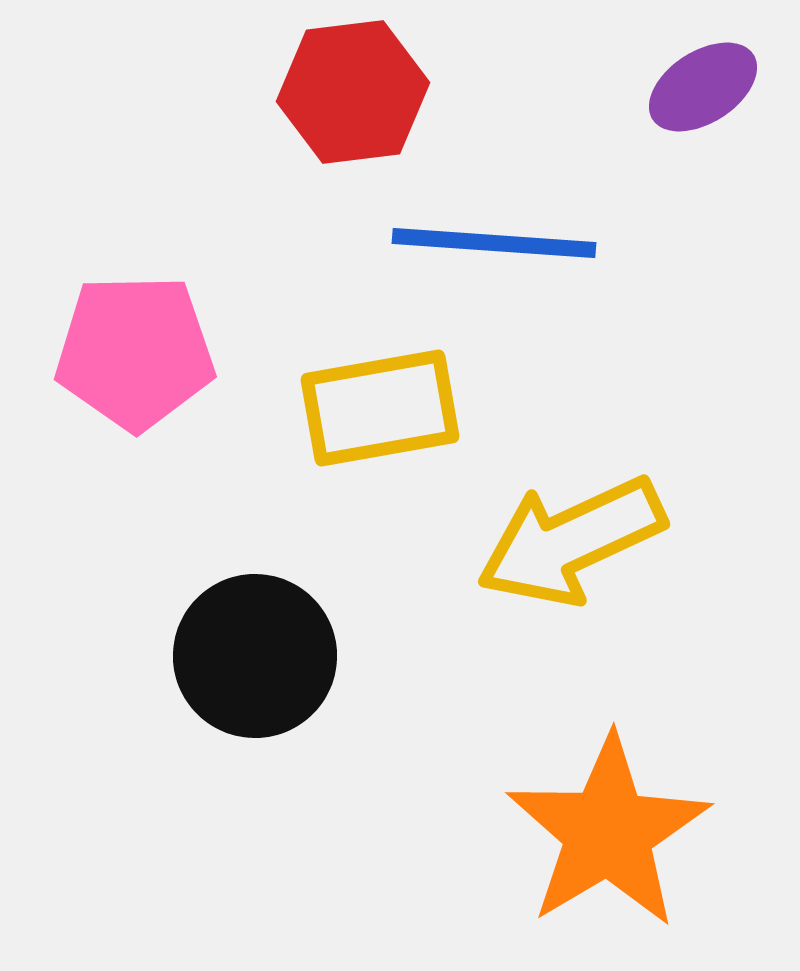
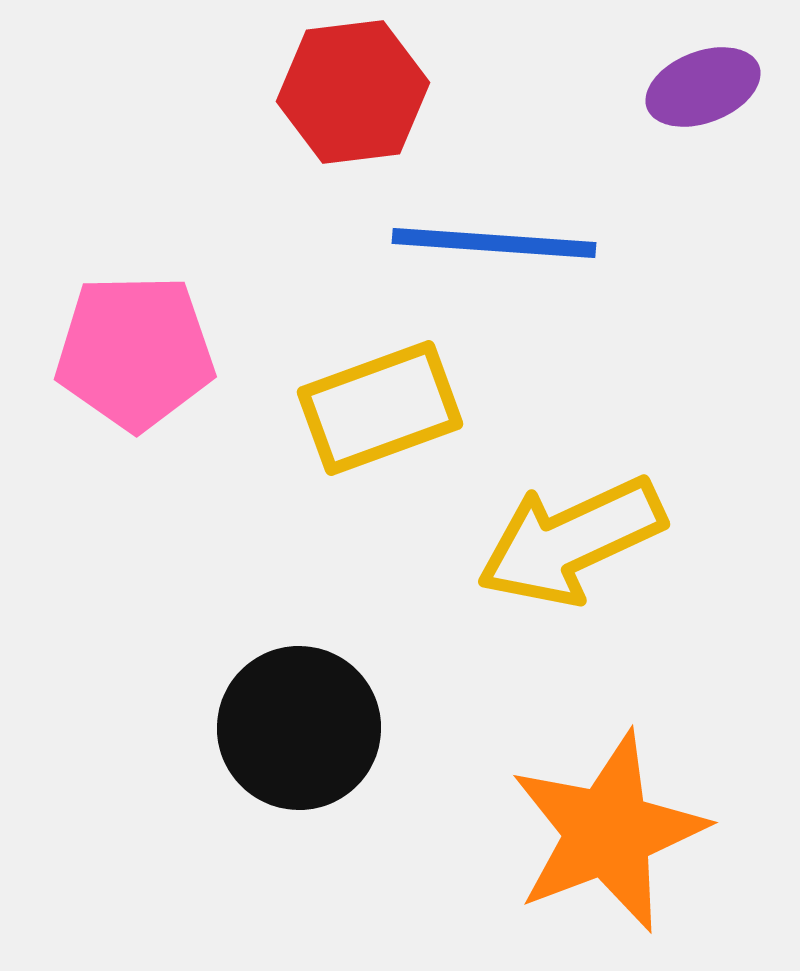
purple ellipse: rotated 12 degrees clockwise
yellow rectangle: rotated 10 degrees counterclockwise
black circle: moved 44 px right, 72 px down
orange star: rotated 10 degrees clockwise
